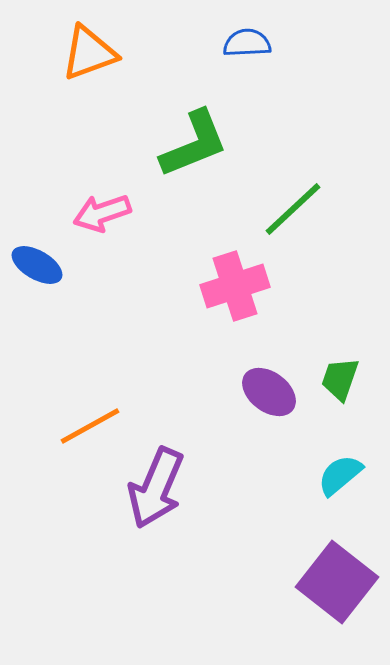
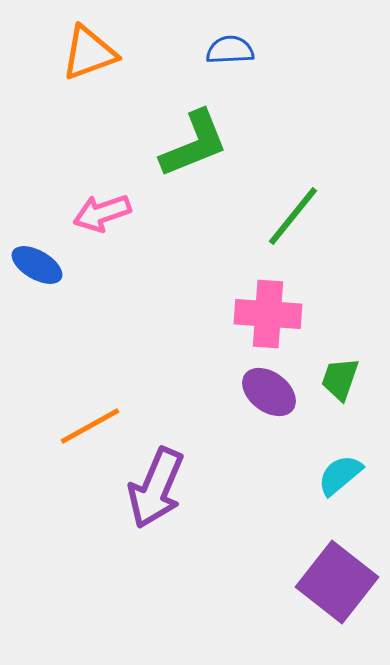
blue semicircle: moved 17 px left, 7 px down
green line: moved 7 px down; rotated 8 degrees counterclockwise
pink cross: moved 33 px right, 28 px down; rotated 22 degrees clockwise
